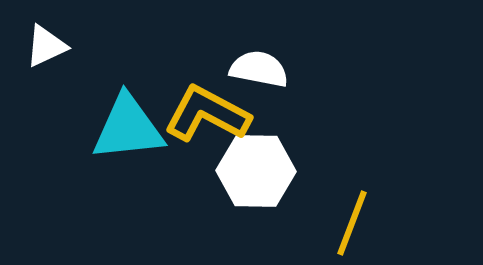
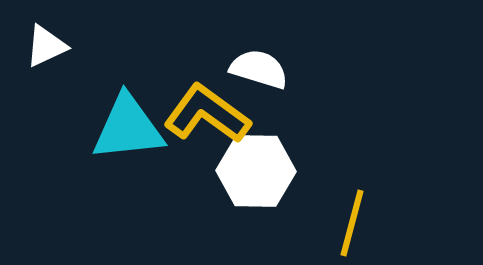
white semicircle: rotated 6 degrees clockwise
yellow L-shape: rotated 8 degrees clockwise
yellow line: rotated 6 degrees counterclockwise
